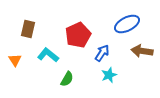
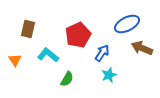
brown arrow: moved 3 px up; rotated 15 degrees clockwise
